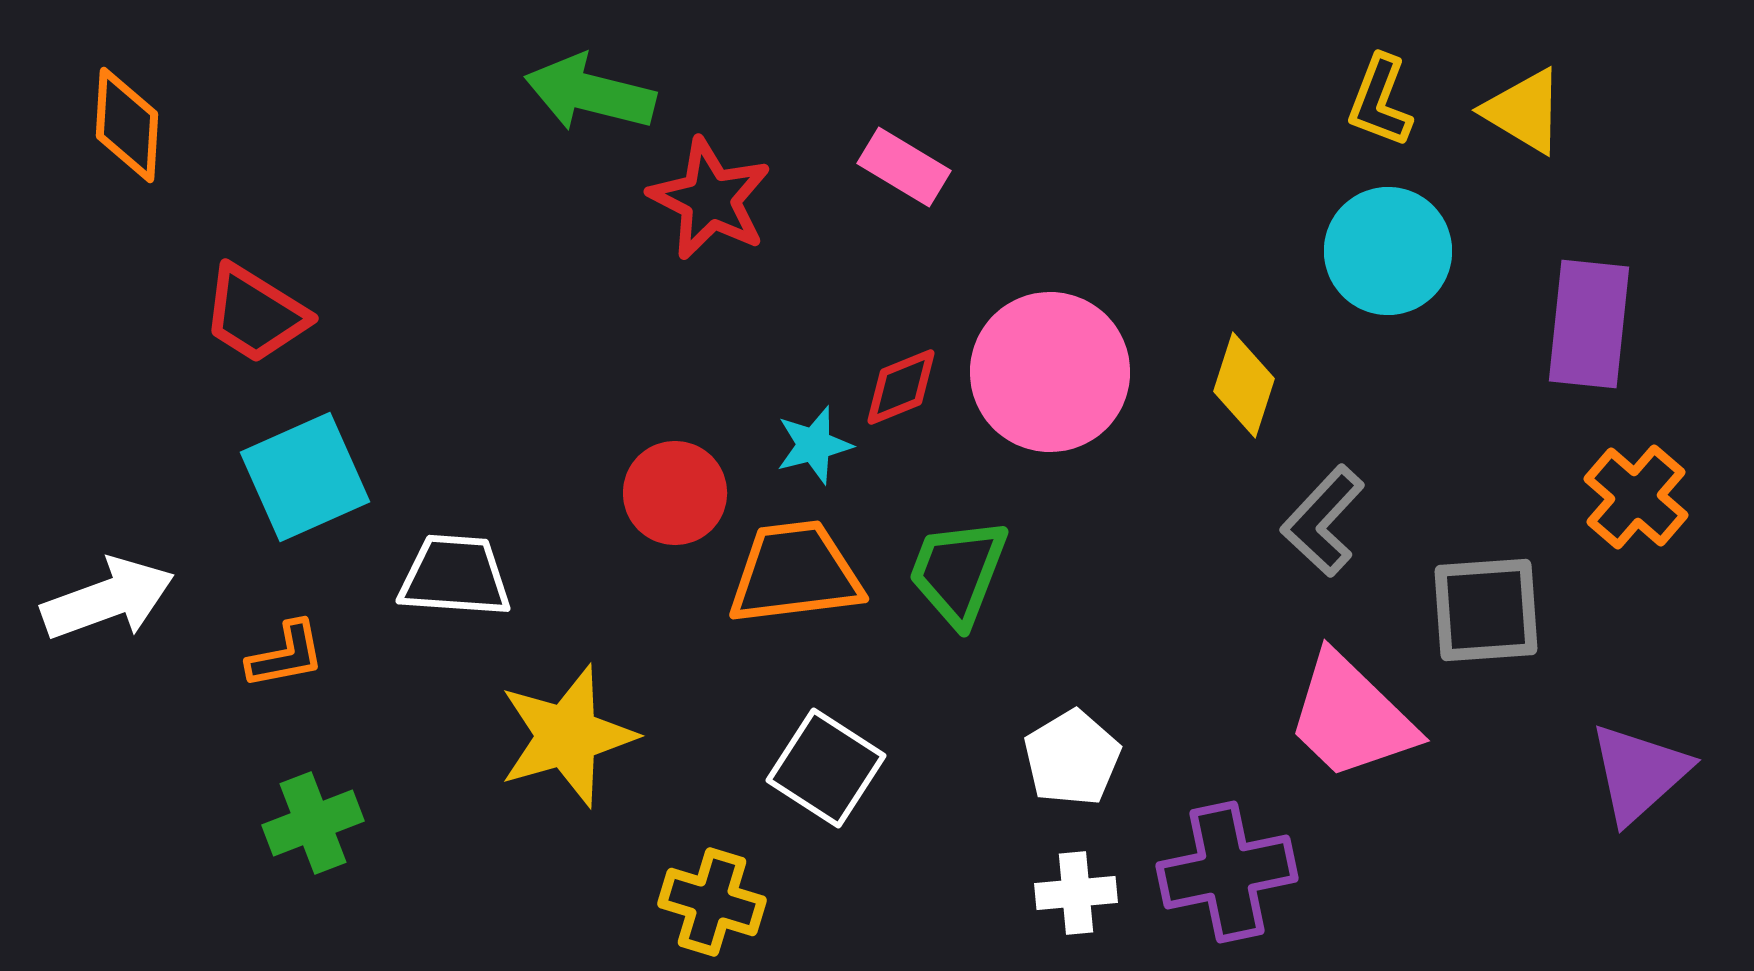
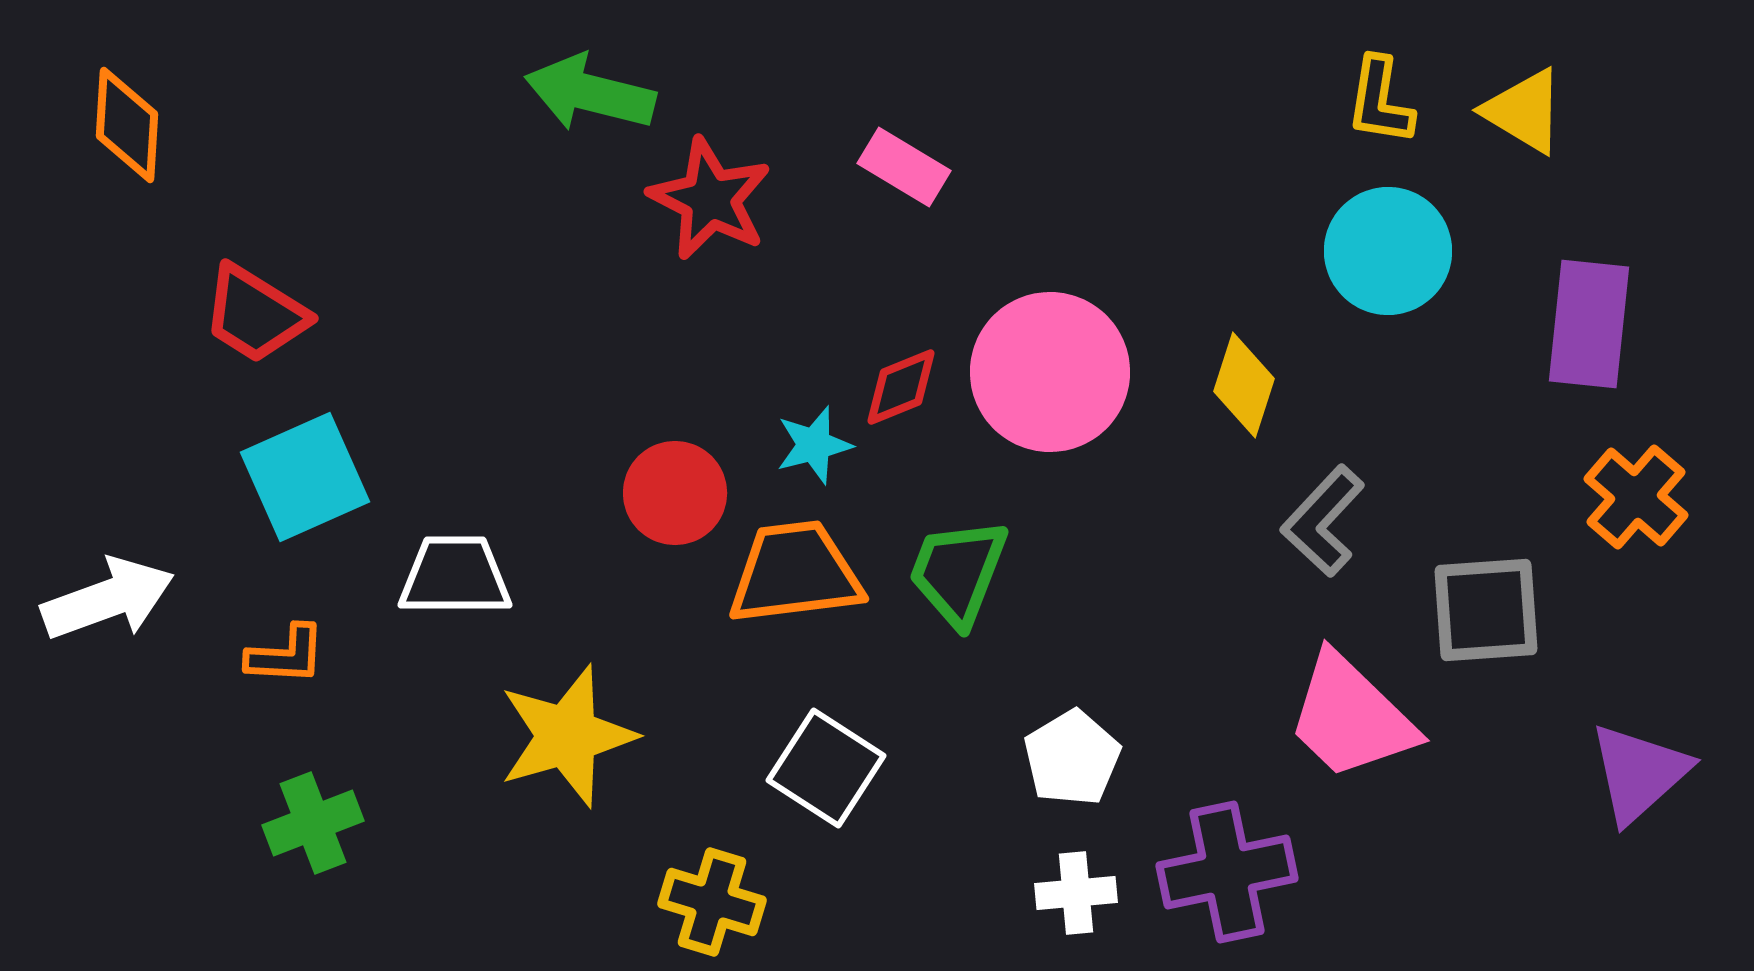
yellow L-shape: rotated 12 degrees counterclockwise
white trapezoid: rotated 4 degrees counterclockwise
orange L-shape: rotated 14 degrees clockwise
